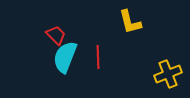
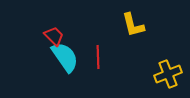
yellow L-shape: moved 3 px right, 3 px down
red trapezoid: moved 2 px left, 1 px down
cyan semicircle: rotated 124 degrees clockwise
